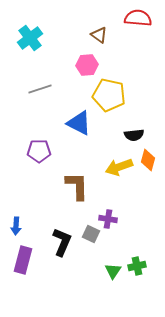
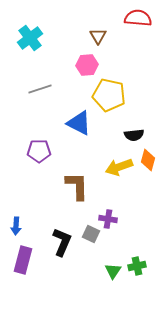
brown triangle: moved 1 px left, 1 px down; rotated 24 degrees clockwise
